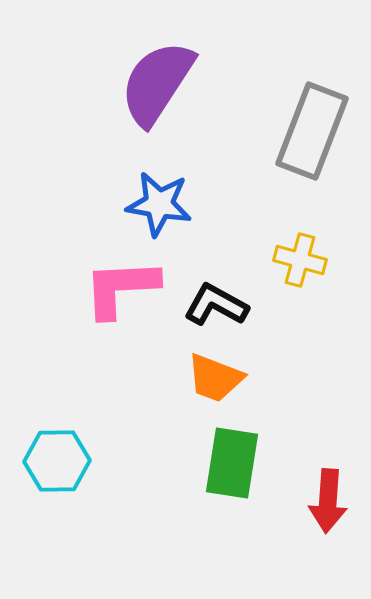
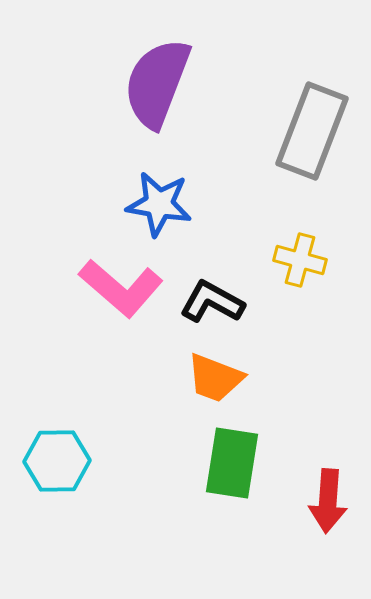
purple semicircle: rotated 12 degrees counterclockwise
pink L-shape: rotated 136 degrees counterclockwise
black L-shape: moved 4 px left, 3 px up
